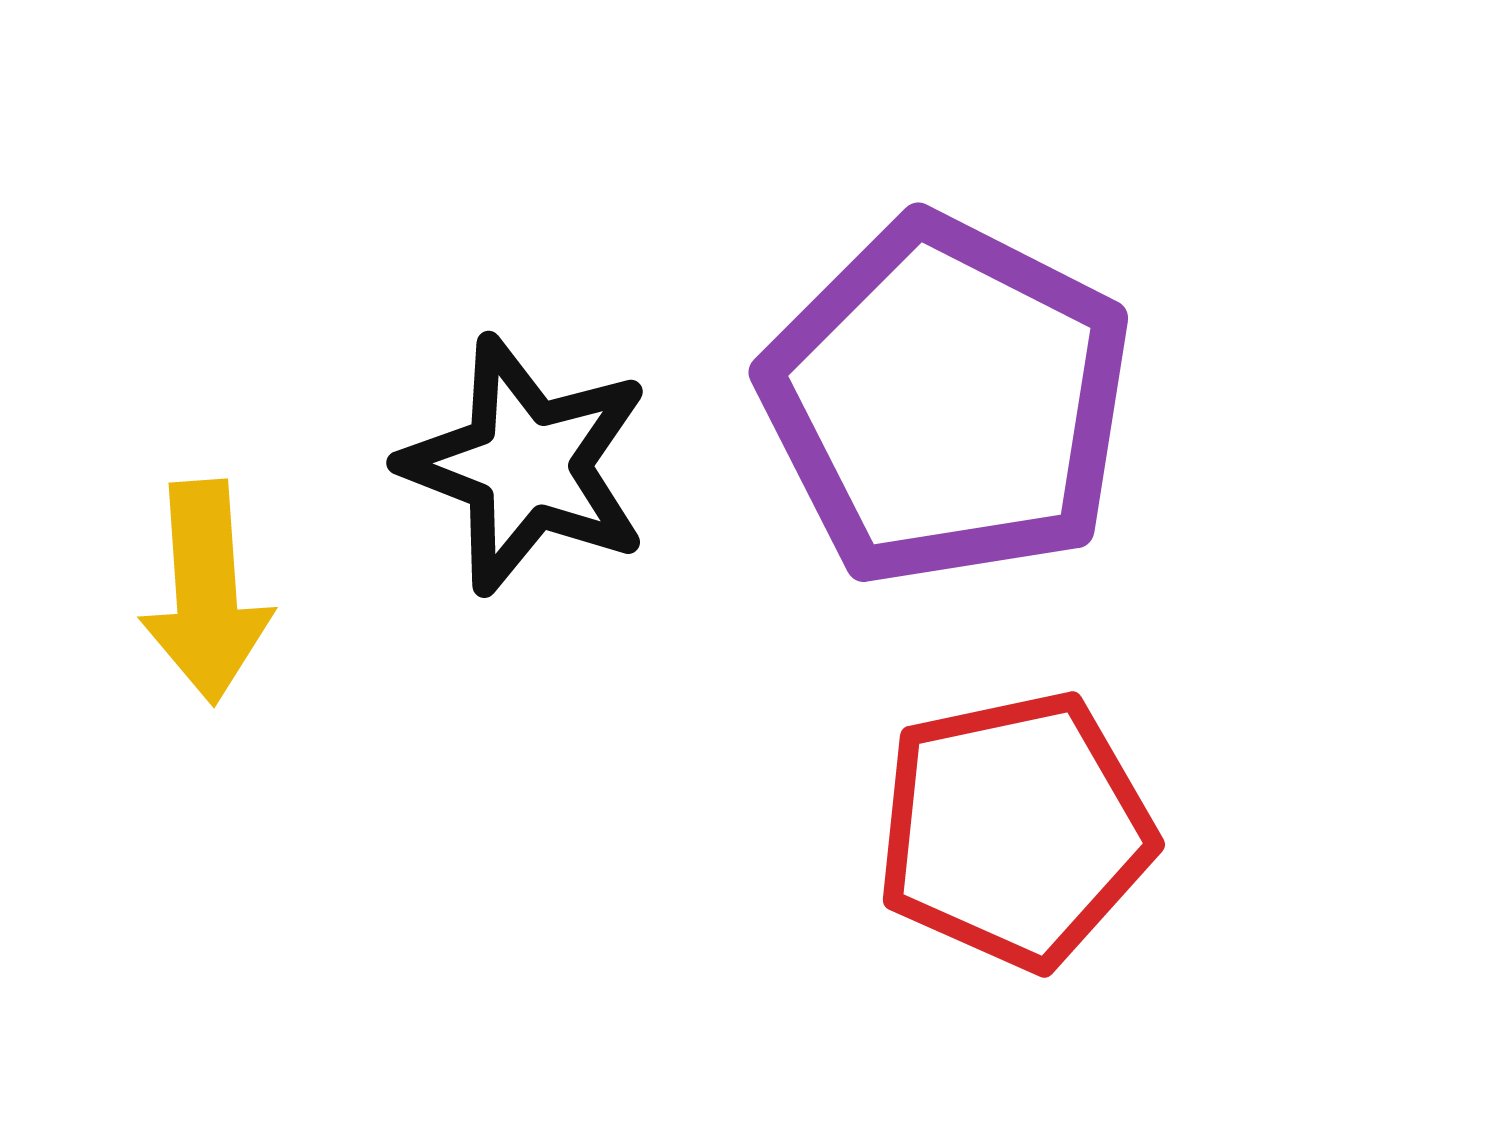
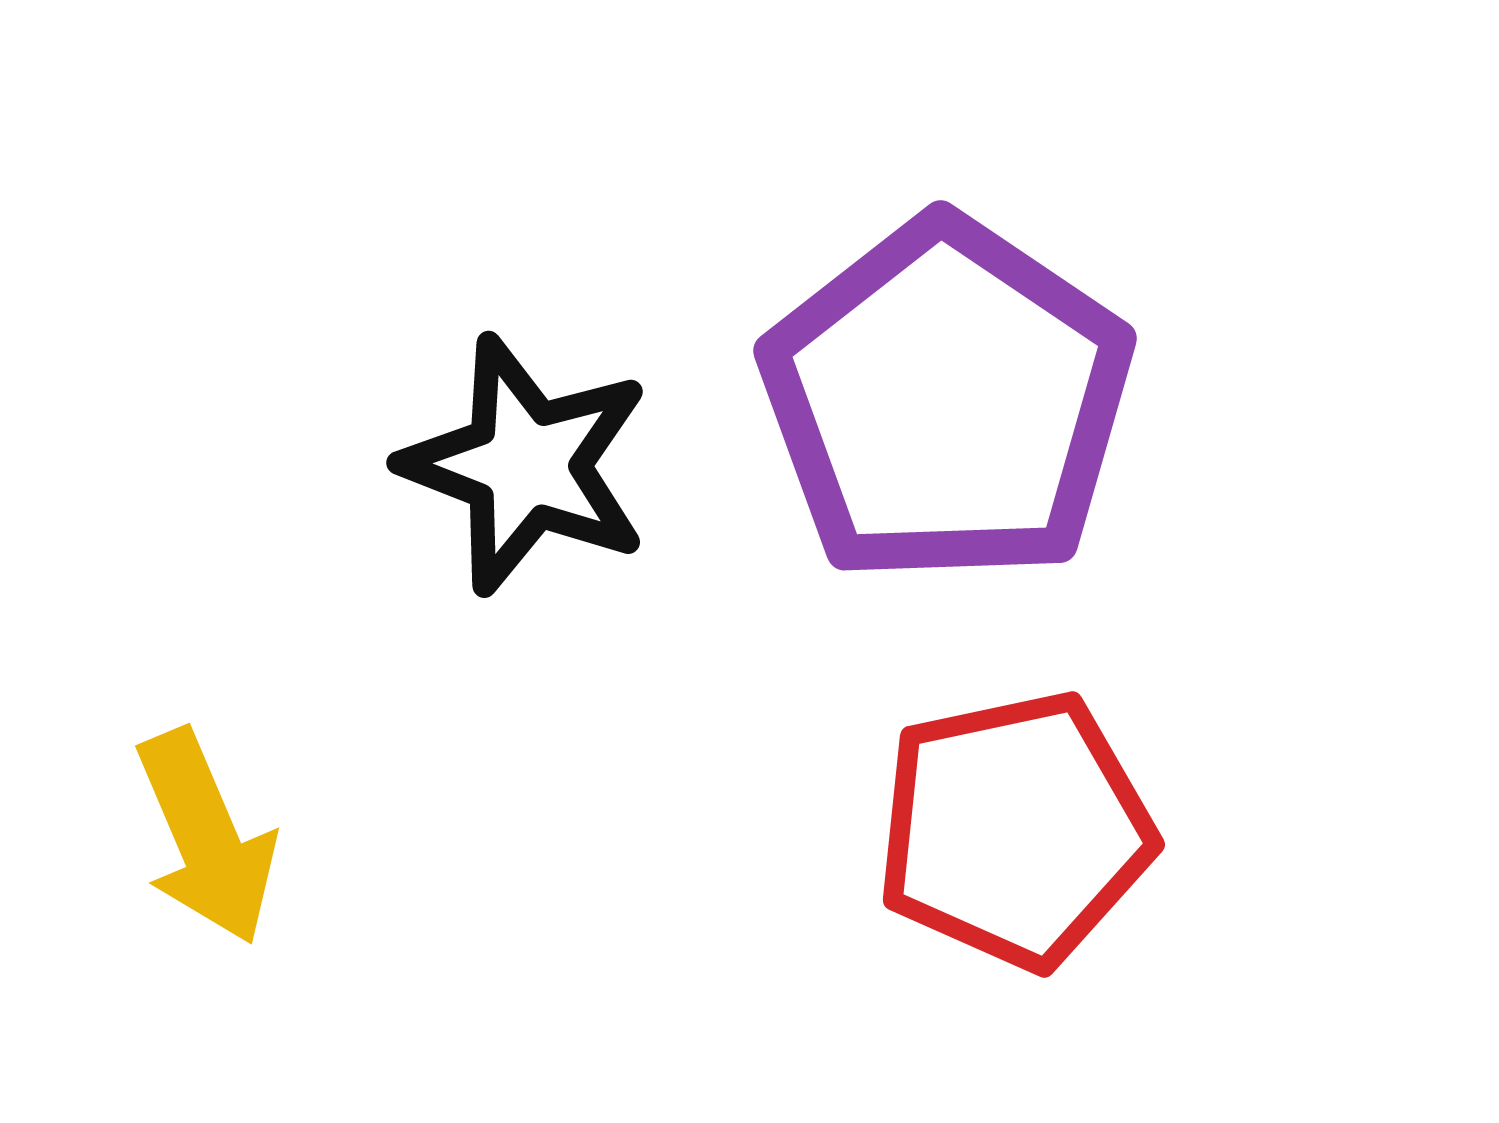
purple pentagon: rotated 7 degrees clockwise
yellow arrow: moved 245 px down; rotated 19 degrees counterclockwise
